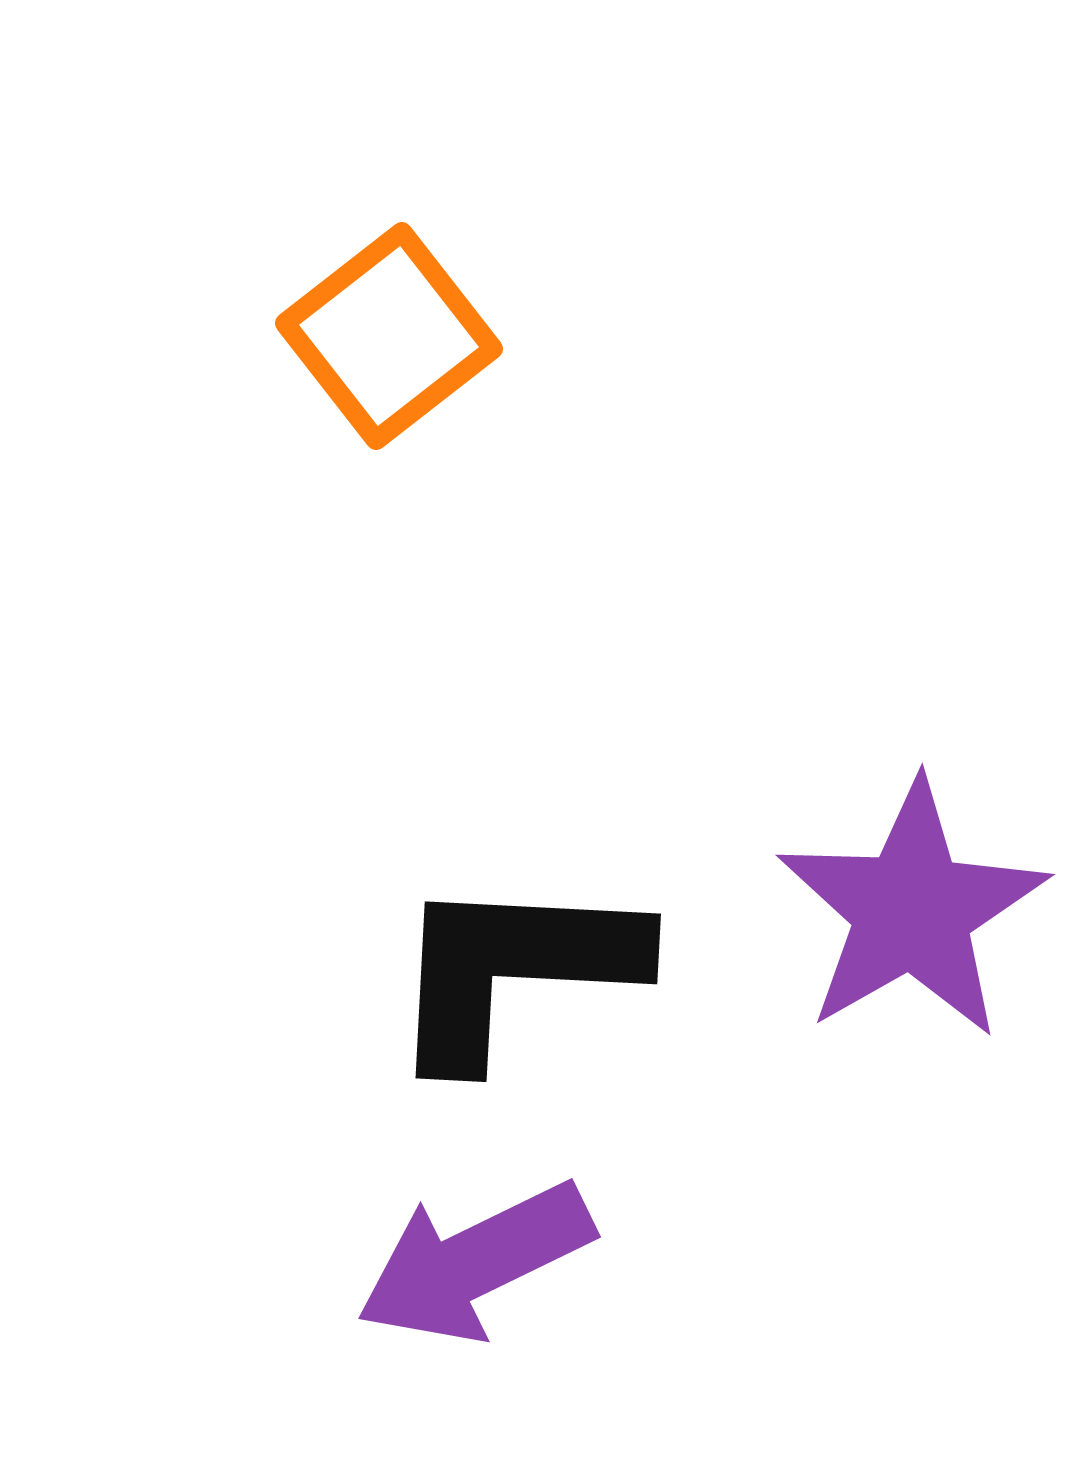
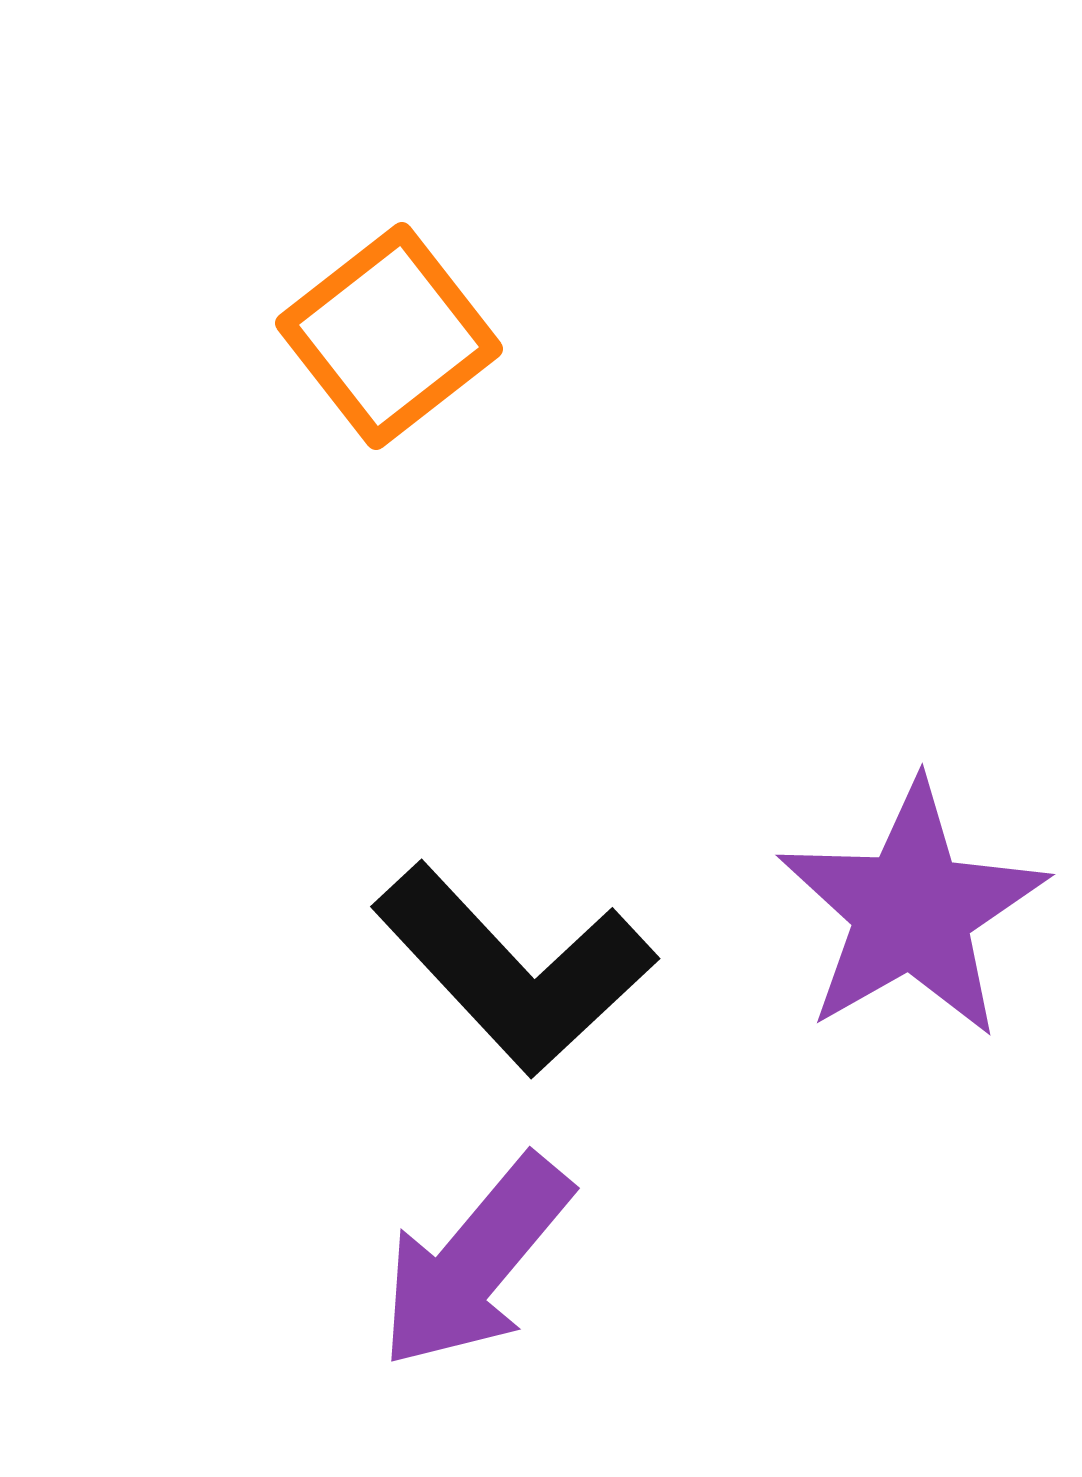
black L-shape: rotated 136 degrees counterclockwise
purple arrow: rotated 24 degrees counterclockwise
